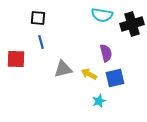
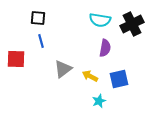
cyan semicircle: moved 2 px left, 5 px down
black cross: rotated 10 degrees counterclockwise
blue line: moved 1 px up
purple semicircle: moved 1 px left, 5 px up; rotated 24 degrees clockwise
gray triangle: rotated 24 degrees counterclockwise
yellow arrow: moved 1 px right, 2 px down
blue square: moved 4 px right, 1 px down
